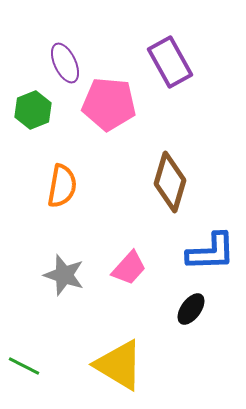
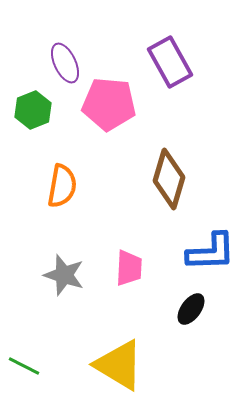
brown diamond: moved 1 px left, 3 px up
pink trapezoid: rotated 39 degrees counterclockwise
